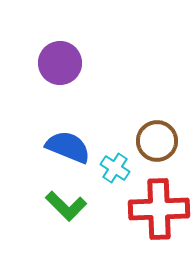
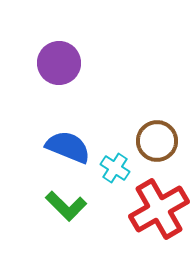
purple circle: moved 1 px left
red cross: rotated 28 degrees counterclockwise
